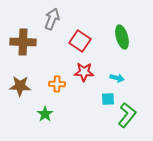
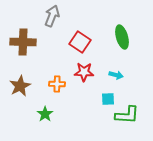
gray arrow: moved 3 px up
red square: moved 1 px down
cyan arrow: moved 1 px left, 3 px up
brown star: rotated 30 degrees counterclockwise
green L-shape: rotated 55 degrees clockwise
